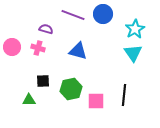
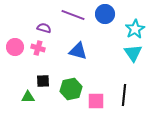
blue circle: moved 2 px right
purple semicircle: moved 2 px left, 1 px up
pink circle: moved 3 px right
green triangle: moved 1 px left, 3 px up
